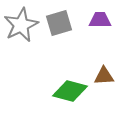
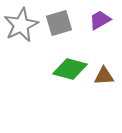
purple trapezoid: rotated 30 degrees counterclockwise
green diamond: moved 22 px up
